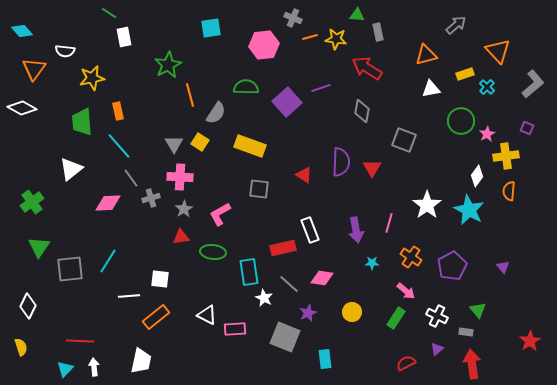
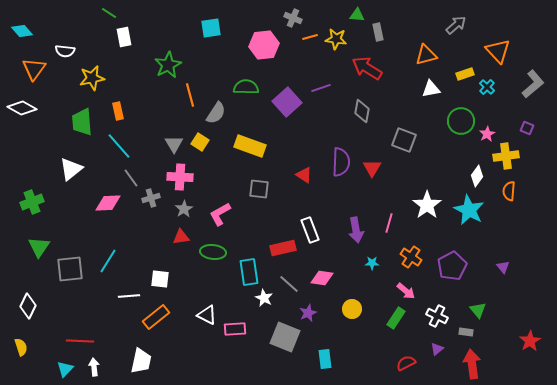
green cross at (32, 202): rotated 15 degrees clockwise
yellow circle at (352, 312): moved 3 px up
